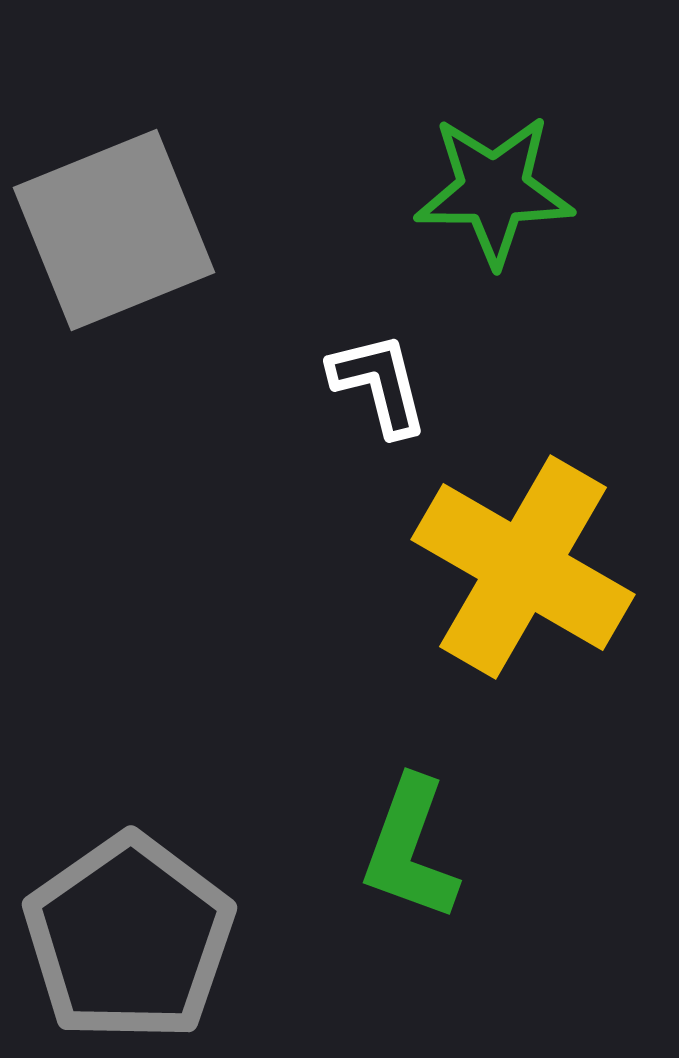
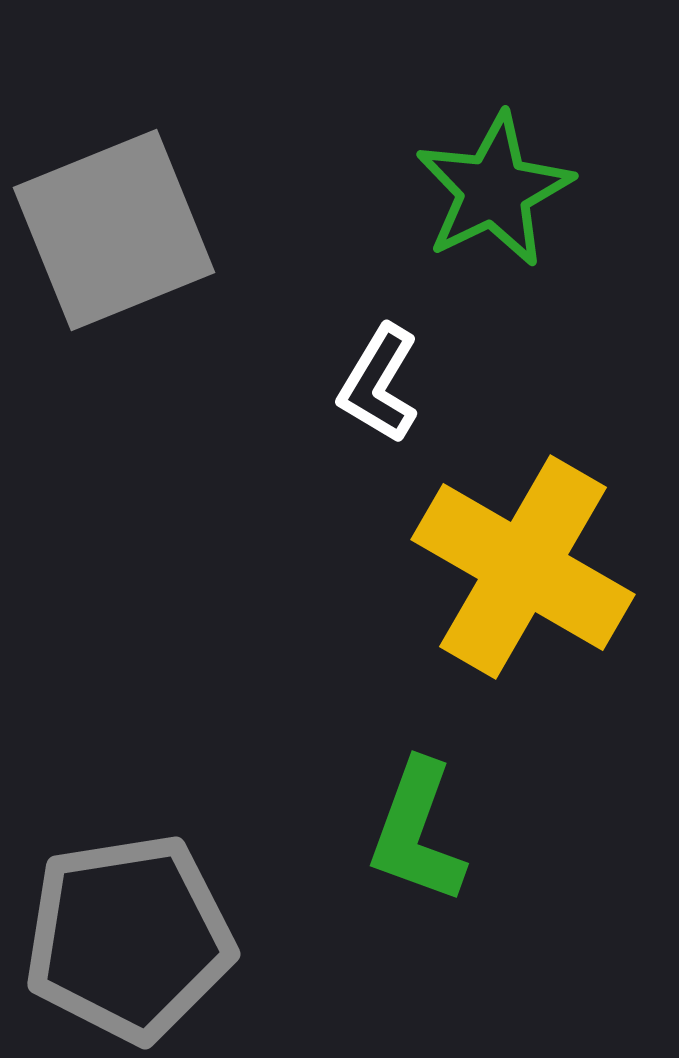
green star: rotated 26 degrees counterclockwise
white L-shape: rotated 135 degrees counterclockwise
green L-shape: moved 7 px right, 17 px up
gray pentagon: rotated 26 degrees clockwise
